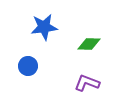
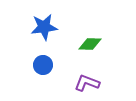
green diamond: moved 1 px right
blue circle: moved 15 px right, 1 px up
